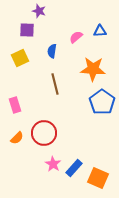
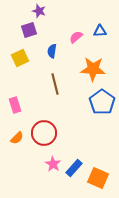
purple square: moved 2 px right; rotated 21 degrees counterclockwise
